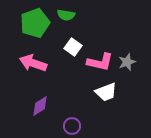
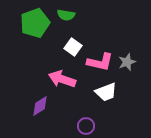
pink arrow: moved 29 px right, 16 px down
purple circle: moved 14 px right
